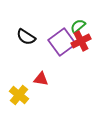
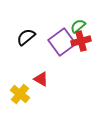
black semicircle: rotated 108 degrees clockwise
red cross: rotated 12 degrees clockwise
red triangle: rotated 21 degrees clockwise
yellow cross: moved 1 px right, 1 px up
